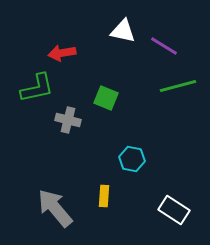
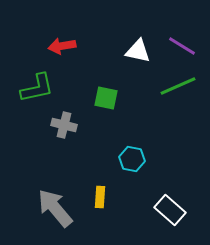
white triangle: moved 15 px right, 20 px down
purple line: moved 18 px right
red arrow: moved 7 px up
green line: rotated 9 degrees counterclockwise
green square: rotated 10 degrees counterclockwise
gray cross: moved 4 px left, 5 px down
yellow rectangle: moved 4 px left, 1 px down
white rectangle: moved 4 px left; rotated 8 degrees clockwise
